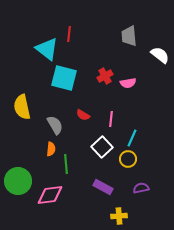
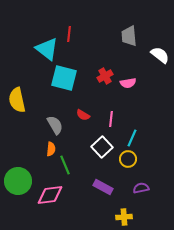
yellow semicircle: moved 5 px left, 7 px up
green line: moved 1 px left, 1 px down; rotated 18 degrees counterclockwise
yellow cross: moved 5 px right, 1 px down
